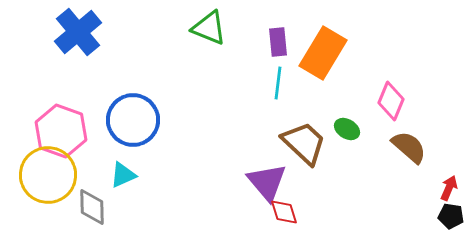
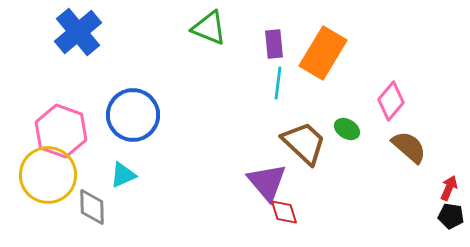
purple rectangle: moved 4 px left, 2 px down
pink diamond: rotated 18 degrees clockwise
blue circle: moved 5 px up
